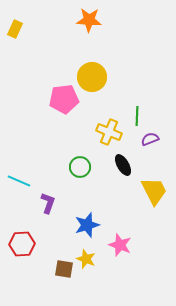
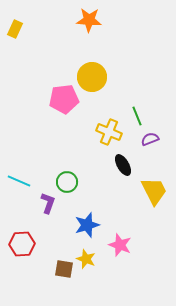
green line: rotated 24 degrees counterclockwise
green circle: moved 13 px left, 15 px down
